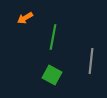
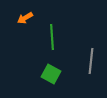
green line: moved 1 px left; rotated 15 degrees counterclockwise
green square: moved 1 px left, 1 px up
